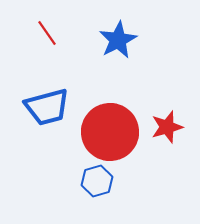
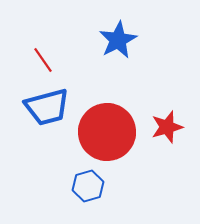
red line: moved 4 px left, 27 px down
red circle: moved 3 px left
blue hexagon: moved 9 px left, 5 px down
